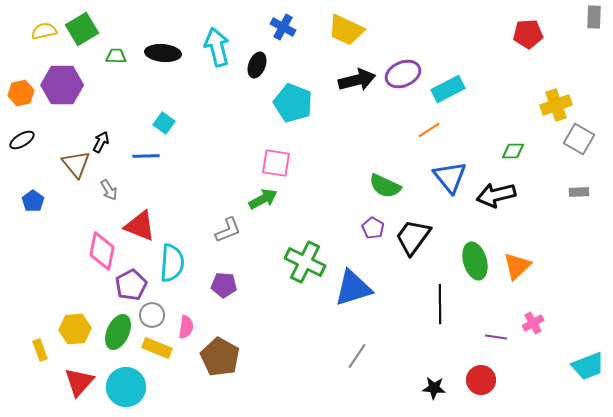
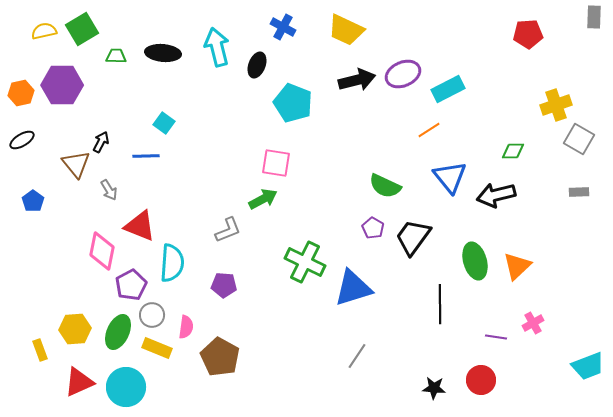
red triangle at (79, 382): rotated 24 degrees clockwise
